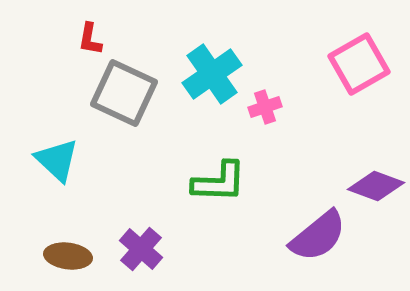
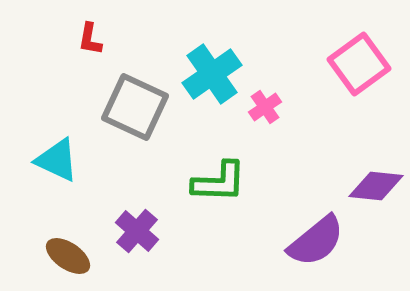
pink square: rotated 6 degrees counterclockwise
gray square: moved 11 px right, 14 px down
pink cross: rotated 16 degrees counterclockwise
cyan triangle: rotated 18 degrees counterclockwise
purple diamond: rotated 14 degrees counterclockwise
purple semicircle: moved 2 px left, 5 px down
purple cross: moved 4 px left, 18 px up
brown ellipse: rotated 27 degrees clockwise
